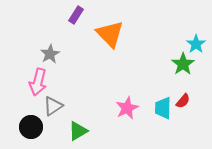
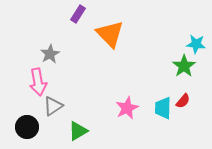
purple rectangle: moved 2 px right, 1 px up
cyan star: rotated 30 degrees counterclockwise
green star: moved 1 px right, 2 px down
pink arrow: rotated 24 degrees counterclockwise
black circle: moved 4 px left
